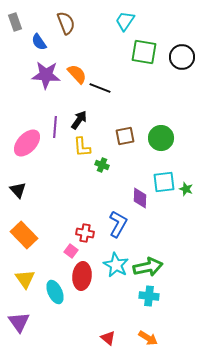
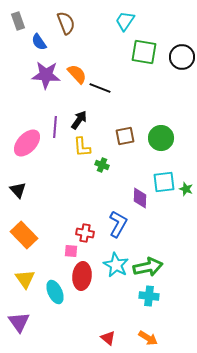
gray rectangle: moved 3 px right, 1 px up
pink square: rotated 32 degrees counterclockwise
